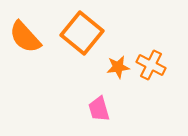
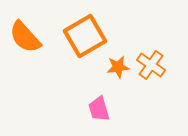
orange square: moved 3 px right, 3 px down; rotated 21 degrees clockwise
orange cross: rotated 8 degrees clockwise
